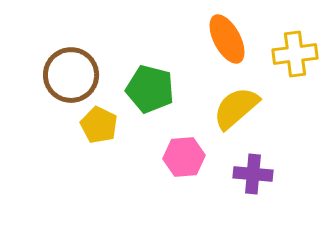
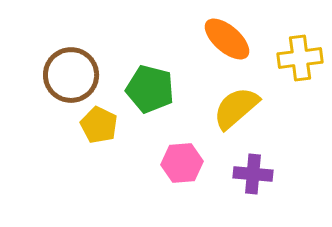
orange ellipse: rotated 21 degrees counterclockwise
yellow cross: moved 5 px right, 4 px down
pink hexagon: moved 2 px left, 6 px down
